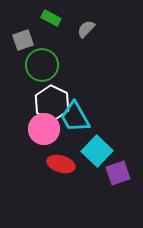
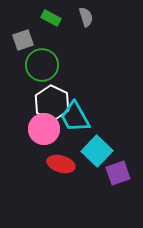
gray semicircle: moved 12 px up; rotated 120 degrees clockwise
